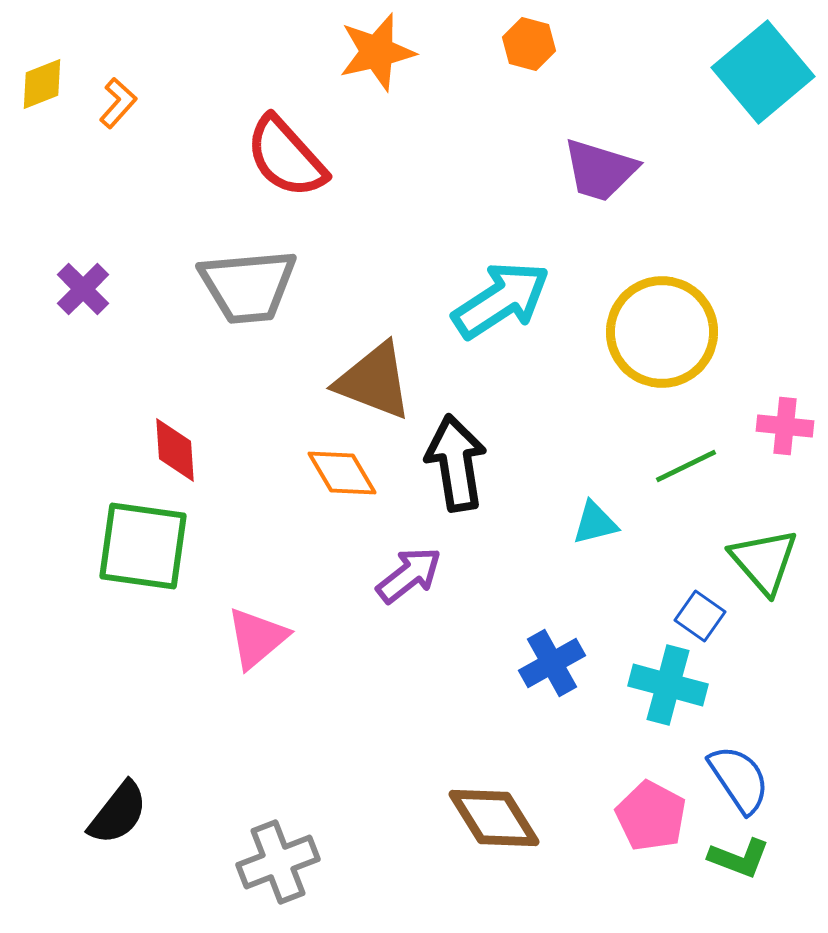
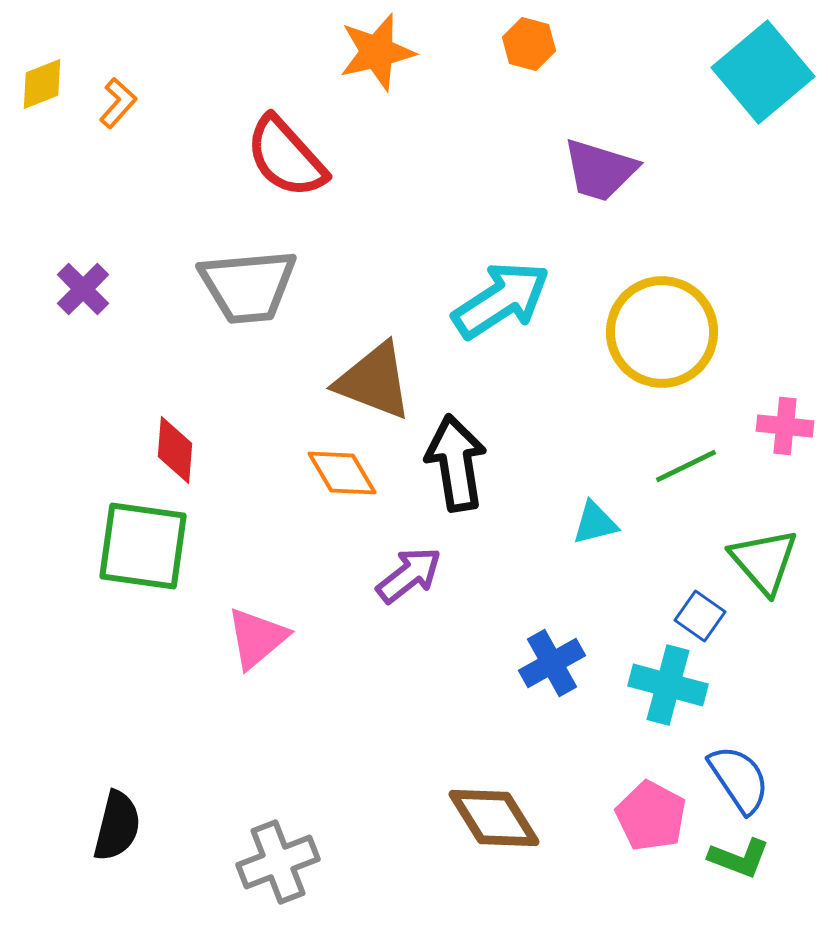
red diamond: rotated 8 degrees clockwise
black semicircle: moved 1 px left, 13 px down; rotated 24 degrees counterclockwise
